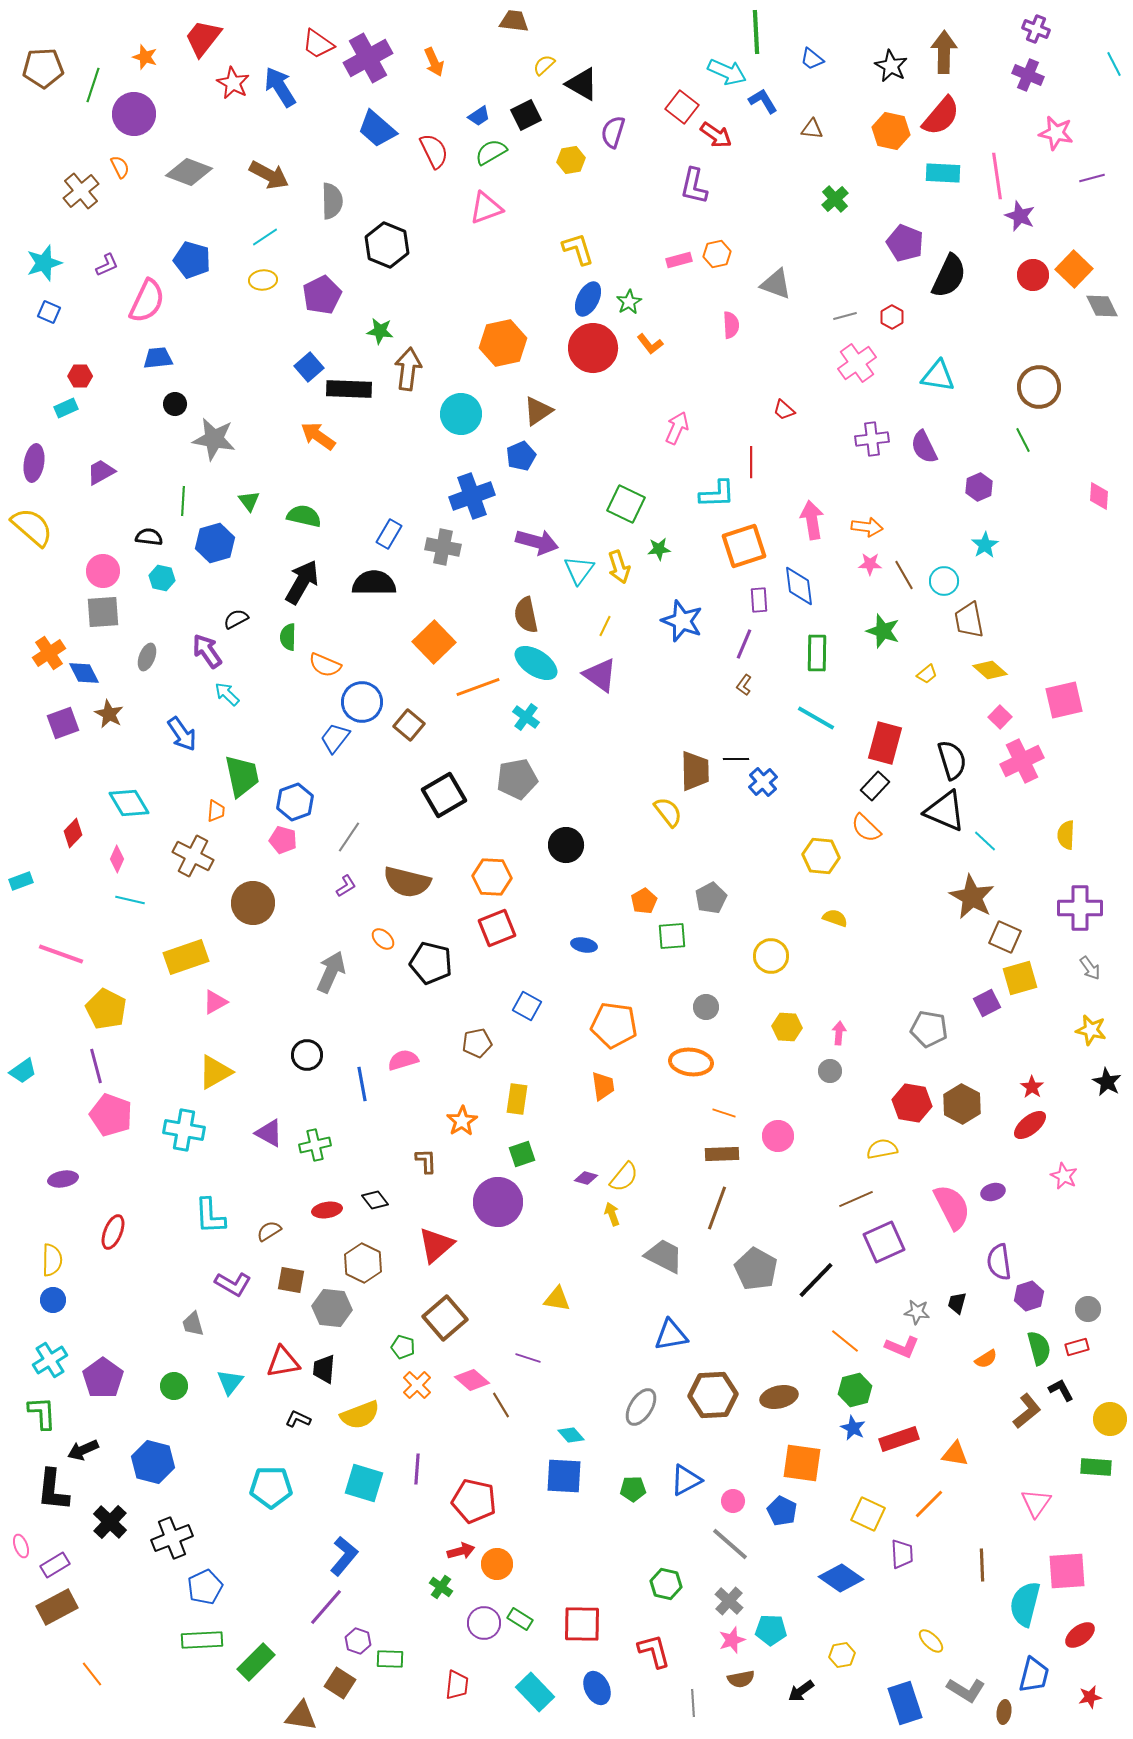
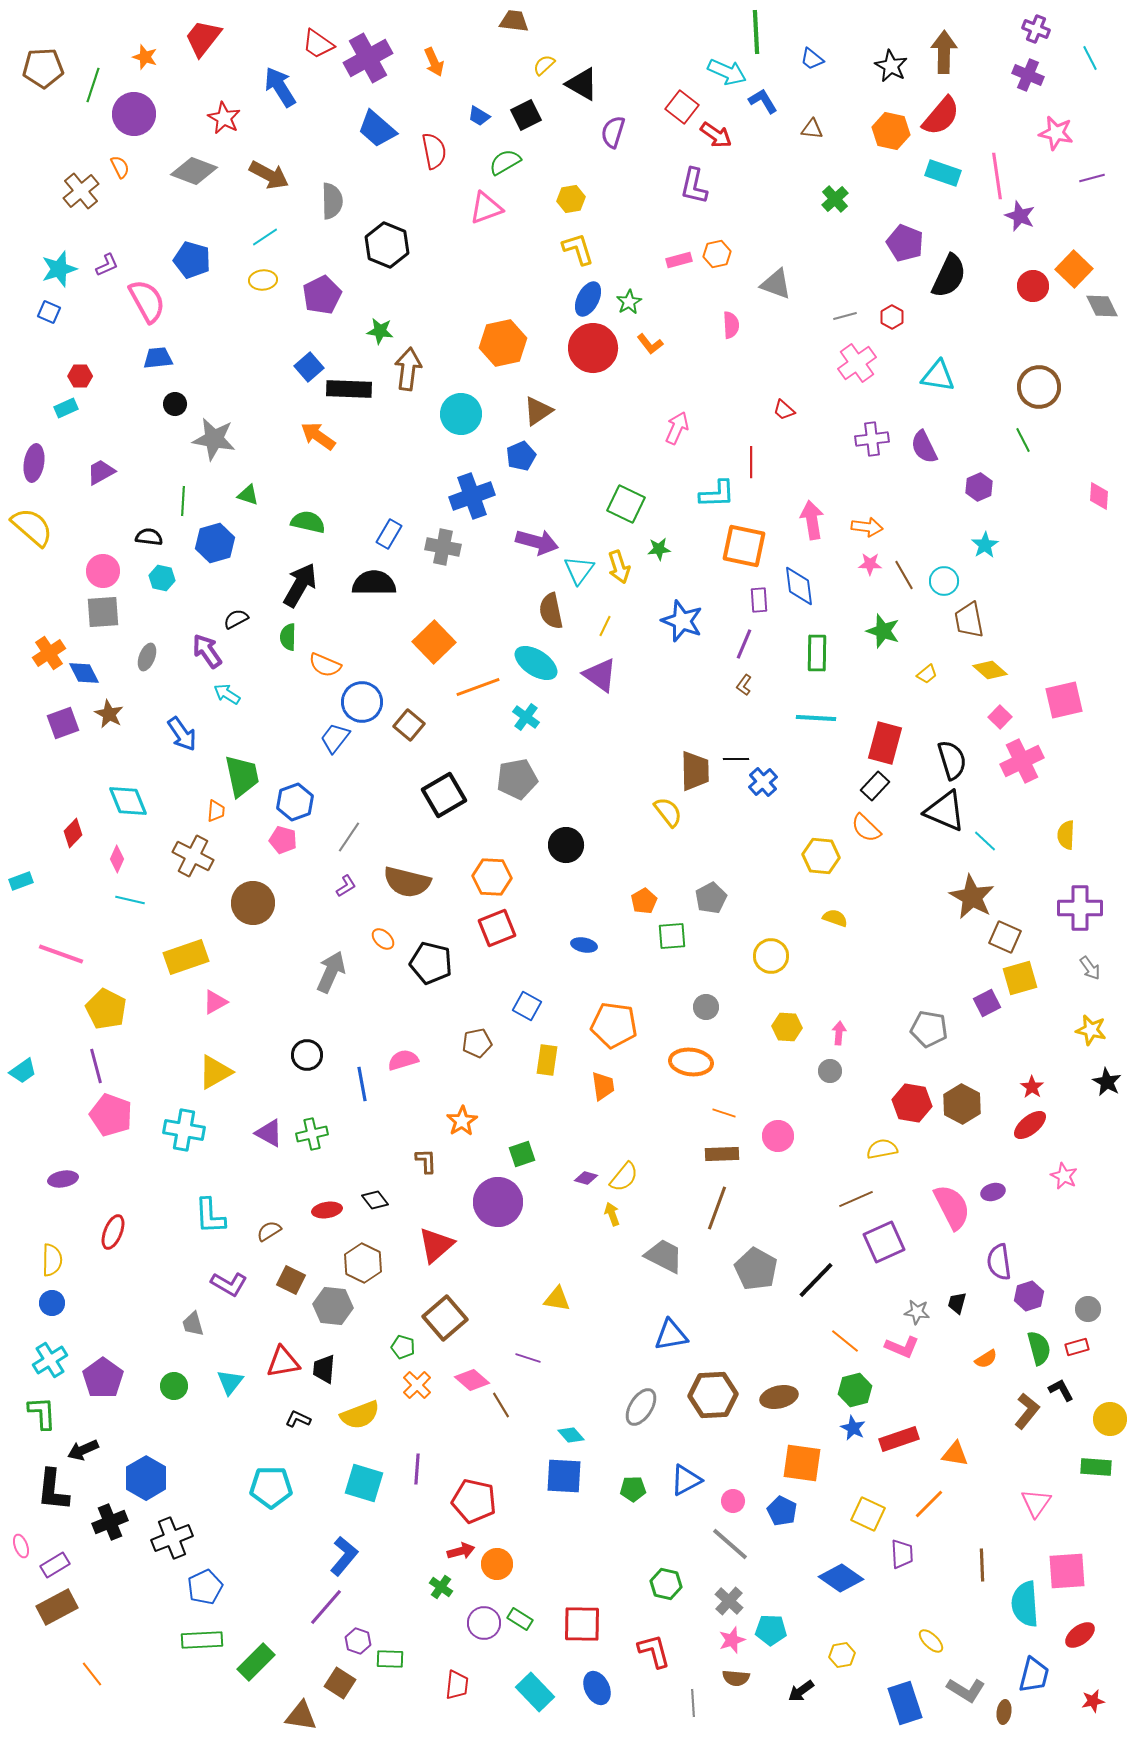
cyan line at (1114, 64): moved 24 px left, 6 px up
red star at (233, 83): moved 9 px left, 35 px down
blue trapezoid at (479, 116): rotated 65 degrees clockwise
red semicircle at (434, 151): rotated 15 degrees clockwise
green semicircle at (491, 152): moved 14 px right, 10 px down
yellow hexagon at (571, 160): moved 39 px down
gray diamond at (189, 172): moved 5 px right, 1 px up
cyan rectangle at (943, 173): rotated 16 degrees clockwise
cyan star at (44, 263): moved 15 px right, 6 px down
red circle at (1033, 275): moved 11 px down
pink semicircle at (147, 301): rotated 54 degrees counterclockwise
green triangle at (249, 501): moved 1 px left, 6 px up; rotated 35 degrees counterclockwise
green semicircle at (304, 516): moved 4 px right, 6 px down
orange square at (744, 546): rotated 30 degrees clockwise
black arrow at (302, 582): moved 2 px left, 3 px down
brown semicircle at (526, 615): moved 25 px right, 4 px up
cyan arrow at (227, 694): rotated 12 degrees counterclockwise
cyan line at (816, 718): rotated 27 degrees counterclockwise
cyan diamond at (129, 803): moved 1 px left, 2 px up; rotated 9 degrees clockwise
yellow rectangle at (517, 1099): moved 30 px right, 39 px up
green cross at (315, 1145): moved 3 px left, 11 px up
brown square at (291, 1280): rotated 16 degrees clockwise
purple L-shape at (233, 1284): moved 4 px left
blue circle at (53, 1300): moved 1 px left, 3 px down
gray hexagon at (332, 1308): moved 1 px right, 2 px up
brown L-shape at (1027, 1411): rotated 12 degrees counterclockwise
blue hexagon at (153, 1462): moved 7 px left, 16 px down; rotated 15 degrees clockwise
black cross at (110, 1522): rotated 24 degrees clockwise
cyan semicircle at (1025, 1604): rotated 18 degrees counterclockwise
brown semicircle at (741, 1679): moved 5 px left, 1 px up; rotated 16 degrees clockwise
red star at (1090, 1697): moved 3 px right, 4 px down
